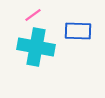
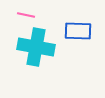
pink line: moved 7 px left; rotated 48 degrees clockwise
